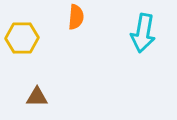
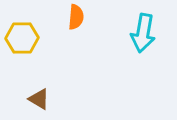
brown triangle: moved 2 px right, 2 px down; rotated 30 degrees clockwise
